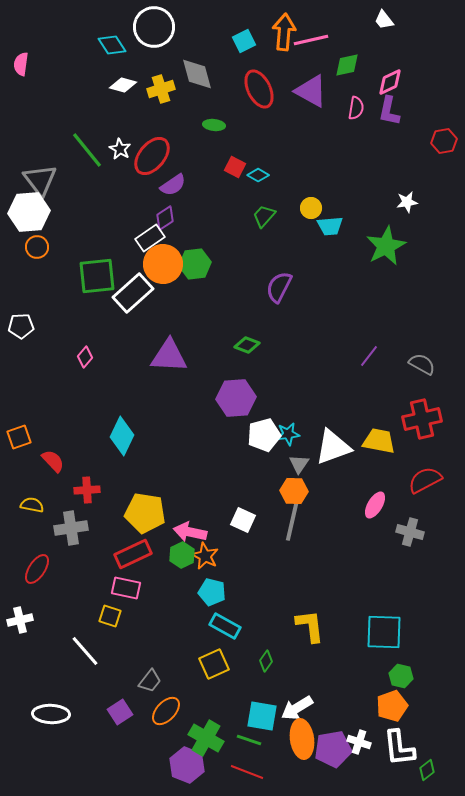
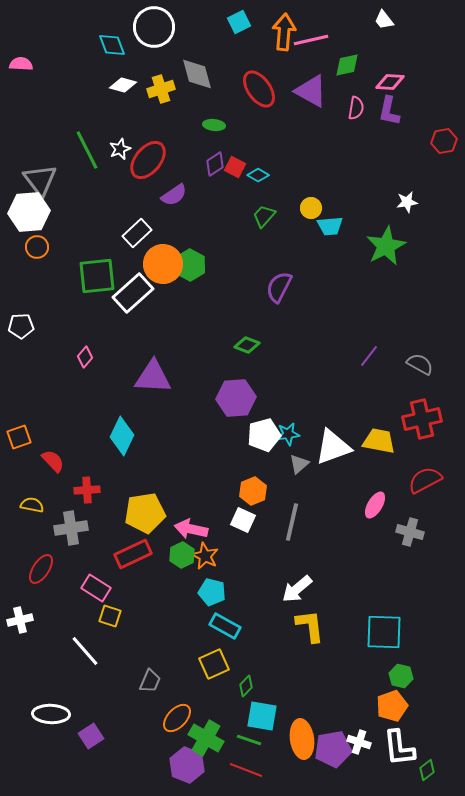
cyan square at (244, 41): moved 5 px left, 19 px up
cyan diamond at (112, 45): rotated 12 degrees clockwise
pink semicircle at (21, 64): rotated 85 degrees clockwise
pink diamond at (390, 82): rotated 28 degrees clockwise
red ellipse at (259, 89): rotated 9 degrees counterclockwise
white star at (120, 149): rotated 20 degrees clockwise
green line at (87, 150): rotated 12 degrees clockwise
red ellipse at (152, 156): moved 4 px left, 4 px down
purple semicircle at (173, 185): moved 1 px right, 10 px down
purple diamond at (165, 218): moved 50 px right, 54 px up
white rectangle at (150, 238): moved 13 px left, 5 px up; rotated 8 degrees counterclockwise
green hexagon at (195, 264): moved 5 px left, 1 px down; rotated 24 degrees counterclockwise
purple triangle at (169, 356): moved 16 px left, 21 px down
gray semicircle at (422, 364): moved 2 px left
gray triangle at (299, 464): rotated 15 degrees clockwise
orange hexagon at (294, 491): moved 41 px left; rotated 24 degrees counterclockwise
yellow pentagon at (145, 513): rotated 18 degrees counterclockwise
pink arrow at (190, 532): moved 1 px right, 3 px up
red ellipse at (37, 569): moved 4 px right
pink rectangle at (126, 588): moved 30 px left; rotated 20 degrees clockwise
green diamond at (266, 661): moved 20 px left, 25 px down; rotated 10 degrees clockwise
gray trapezoid at (150, 681): rotated 15 degrees counterclockwise
white arrow at (297, 708): moved 119 px up; rotated 8 degrees counterclockwise
orange ellipse at (166, 711): moved 11 px right, 7 px down
purple square at (120, 712): moved 29 px left, 24 px down
red line at (247, 772): moved 1 px left, 2 px up
